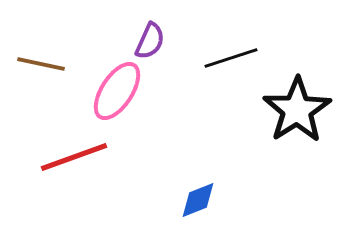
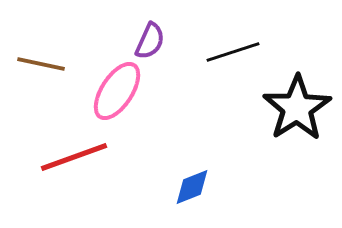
black line: moved 2 px right, 6 px up
black star: moved 2 px up
blue diamond: moved 6 px left, 13 px up
